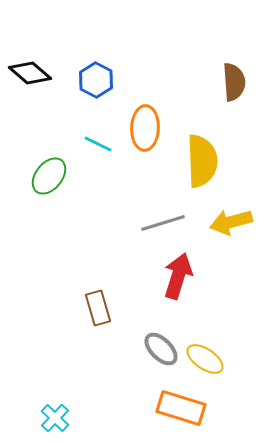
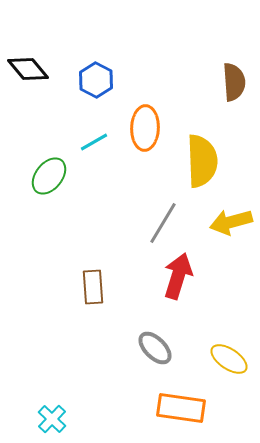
black diamond: moved 2 px left, 4 px up; rotated 9 degrees clockwise
cyan line: moved 4 px left, 2 px up; rotated 56 degrees counterclockwise
gray line: rotated 42 degrees counterclockwise
brown rectangle: moved 5 px left, 21 px up; rotated 12 degrees clockwise
gray ellipse: moved 6 px left, 1 px up
yellow ellipse: moved 24 px right
orange rectangle: rotated 9 degrees counterclockwise
cyan cross: moved 3 px left, 1 px down
